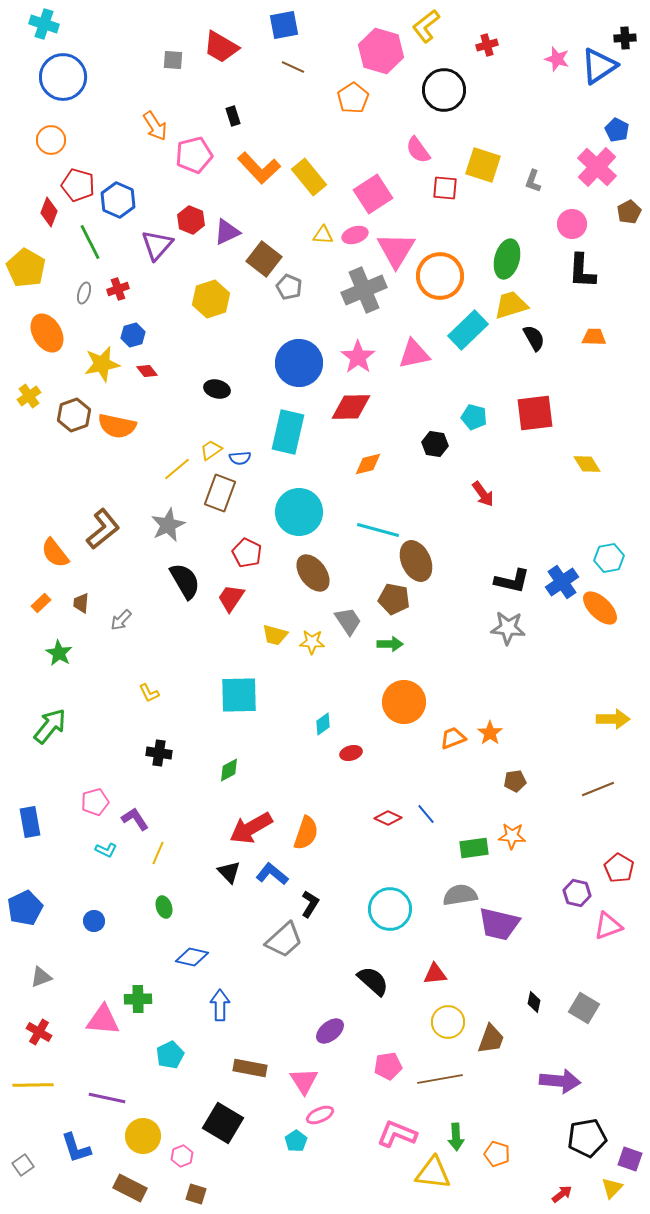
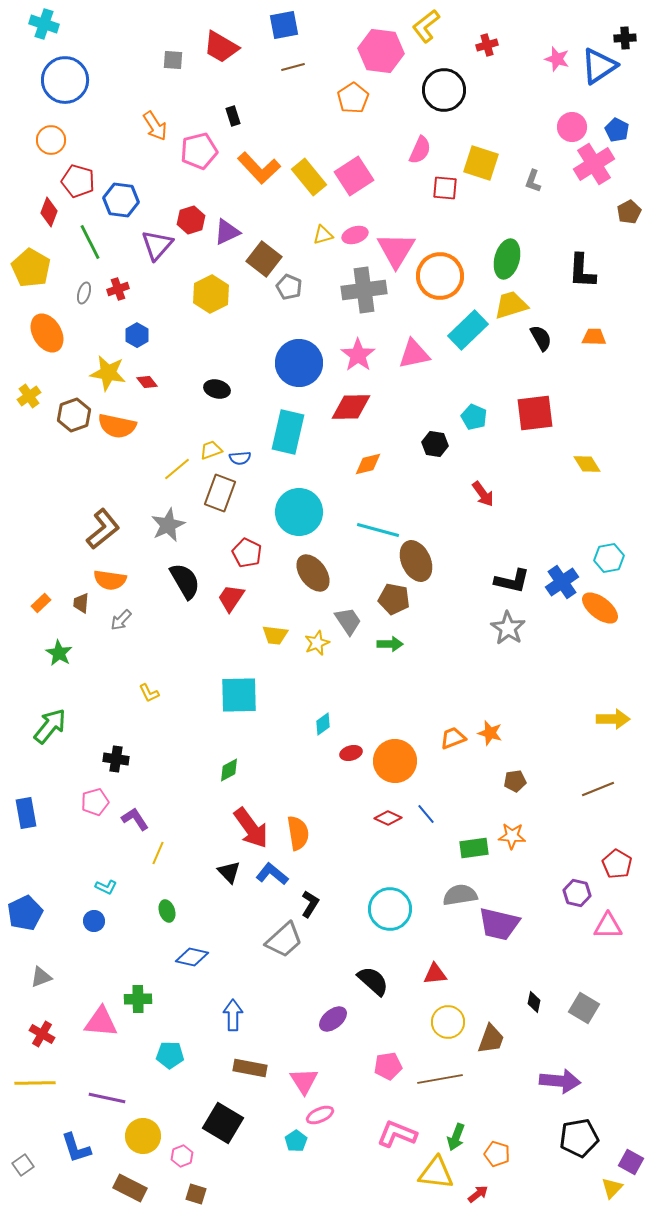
pink hexagon at (381, 51): rotated 9 degrees counterclockwise
brown line at (293, 67): rotated 40 degrees counterclockwise
blue circle at (63, 77): moved 2 px right, 3 px down
pink semicircle at (418, 150): moved 2 px right; rotated 120 degrees counterclockwise
pink pentagon at (194, 155): moved 5 px right, 4 px up
yellow square at (483, 165): moved 2 px left, 2 px up
pink cross at (597, 167): moved 3 px left, 3 px up; rotated 15 degrees clockwise
red pentagon at (78, 185): moved 4 px up
pink square at (373, 194): moved 19 px left, 18 px up
blue hexagon at (118, 200): moved 3 px right; rotated 16 degrees counterclockwise
red hexagon at (191, 220): rotated 20 degrees clockwise
pink circle at (572, 224): moved 97 px up
yellow triangle at (323, 235): rotated 20 degrees counterclockwise
yellow pentagon at (26, 268): moved 5 px right
gray cross at (364, 290): rotated 15 degrees clockwise
yellow hexagon at (211, 299): moved 5 px up; rotated 9 degrees counterclockwise
blue hexagon at (133, 335): moved 4 px right; rotated 15 degrees counterclockwise
black semicircle at (534, 338): moved 7 px right
pink star at (358, 357): moved 2 px up
yellow star at (102, 364): moved 6 px right, 9 px down; rotated 21 degrees clockwise
red diamond at (147, 371): moved 11 px down
cyan pentagon at (474, 417): rotated 10 degrees clockwise
yellow trapezoid at (211, 450): rotated 15 degrees clockwise
orange semicircle at (55, 553): moved 55 px right, 27 px down; rotated 44 degrees counterclockwise
orange ellipse at (600, 608): rotated 6 degrees counterclockwise
gray star at (508, 628): rotated 28 degrees clockwise
yellow trapezoid at (275, 635): rotated 8 degrees counterclockwise
yellow star at (312, 642): moved 5 px right, 1 px down; rotated 25 degrees counterclockwise
orange circle at (404, 702): moved 9 px left, 59 px down
orange star at (490, 733): rotated 20 degrees counterclockwise
black cross at (159, 753): moved 43 px left, 6 px down
blue rectangle at (30, 822): moved 4 px left, 9 px up
red arrow at (251, 828): rotated 96 degrees counterclockwise
orange semicircle at (306, 833): moved 8 px left; rotated 28 degrees counterclockwise
cyan L-shape at (106, 850): moved 37 px down
red pentagon at (619, 868): moved 2 px left, 4 px up
green ellipse at (164, 907): moved 3 px right, 4 px down
blue pentagon at (25, 908): moved 5 px down
pink triangle at (608, 926): rotated 20 degrees clockwise
blue arrow at (220, 1005): moved 13 px right, 10 px down
pink triangle at (103, 1020): moved 2 px left, 2 px down
purple ellipse at (330, 1031): moved 3 px right, 12 px up
red cross at (39, 1032): moved 3 px right, 2 px down
cyan pentagon at (170, 1055): rotated 28 degrees clockwise
yellow line at (33, 1085): moved 2 px right, 2 px up
green arrow at (456, 1137): rotated 24 degrees clockwise
black pentagon at (587, 1138): moved 8 px left
purple square at (630, 1159): moved 1 px right, 3 px down; rotated 10 degrees clockwise
yellow triangle at (433, 1173): moved 3 px right
red arrow at (562, 1194): moved 84 px left
